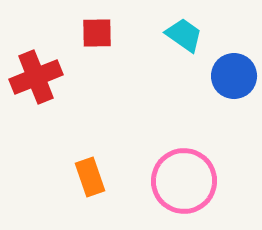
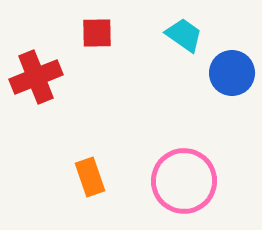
blue circle: moved 2 px left, 3 px up
